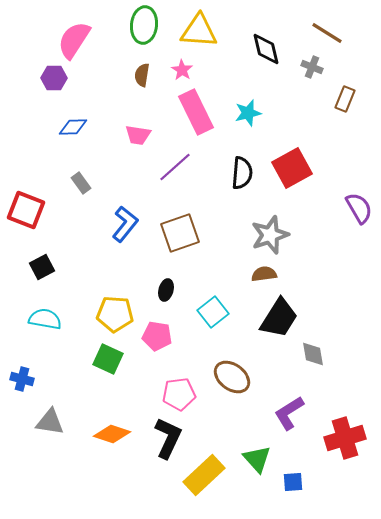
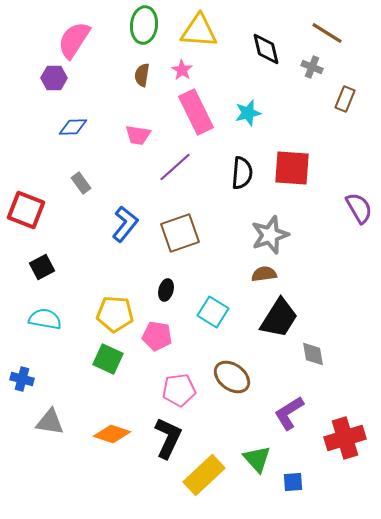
red square at (292, 168): rotated 33 degrees clockwise
cyan square at (213, 312): rotated 20 degrees counterclockwise
pink pentagon at (179, 394): moved 4 px up
